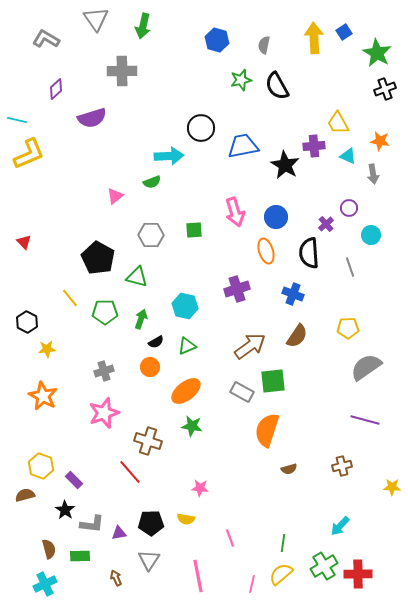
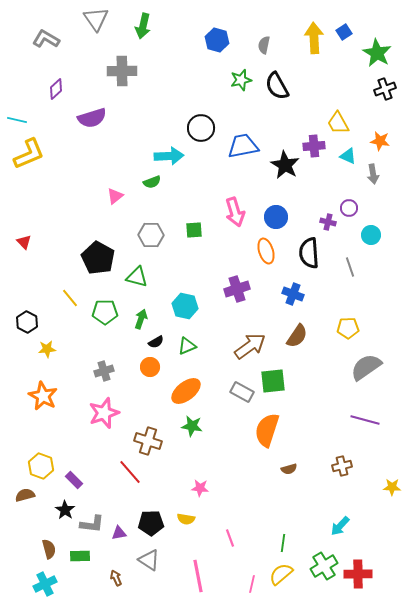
purple cross at (326, 224): moved 2 px right, 2 px up; rotated 35 degrees counterclockwise
gray triangle at (149, 560): rotated 30 degrees counterclockwise
